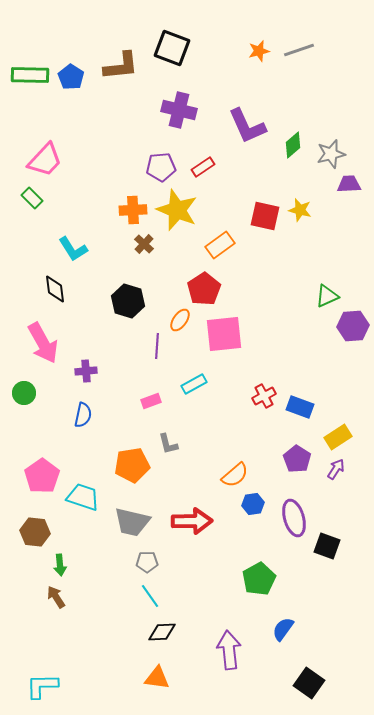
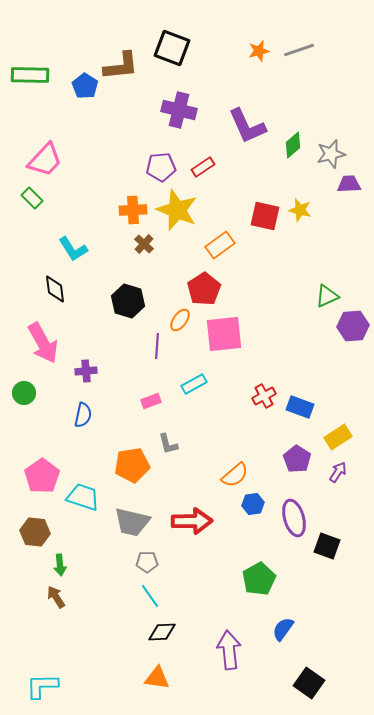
blue pentagon at (71, 77): moved 14 px right, 9 px down
purple arrow at (336, 469): moved 2 px right, 3 px down
